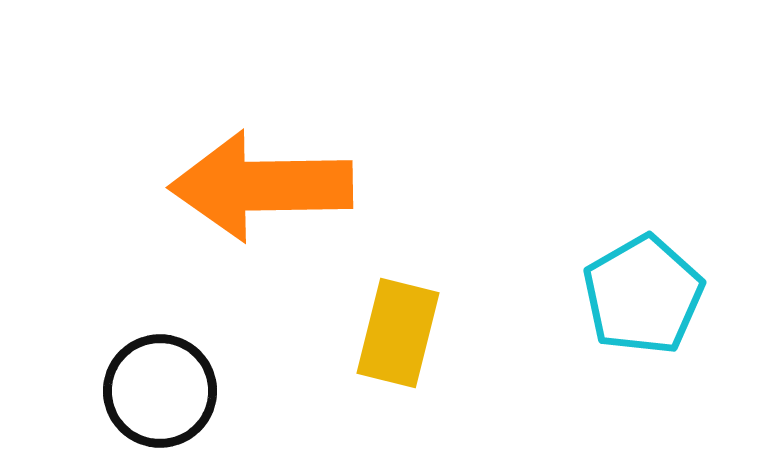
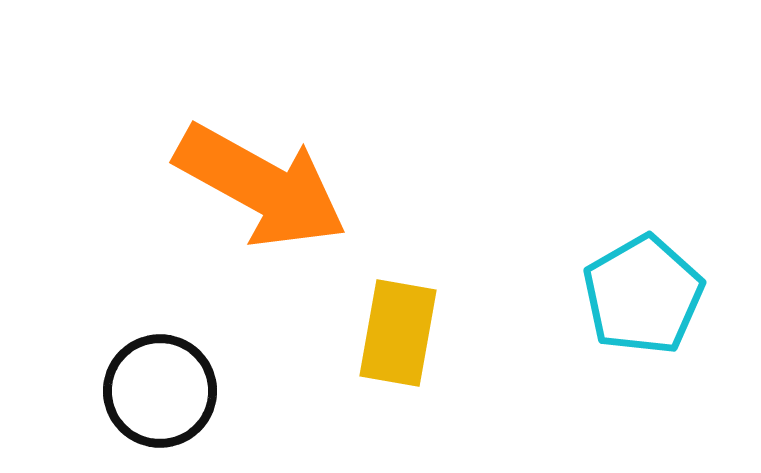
orange arrow: rotated 150 degrees counterclockwise
yellow rectangle: rotated 4 degrees counterclockwise
